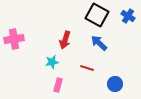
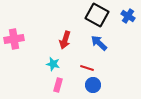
cyan star: moved 1 px right, 2 px down; rotated 24 degrees clockwise
blue circle: moved 22 px left, 1 px down
